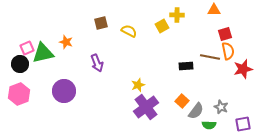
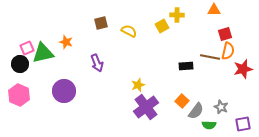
orange semicircle: rotated 24 degrees clockwise
pink hexagon: moved 1 px down; rotated 15 degrees counterclockwise
